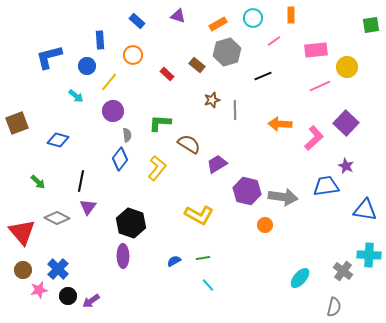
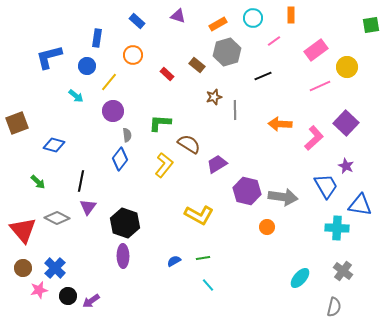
blue rectangle at (100, 40): moved 3 px left, 2 px up; rotated 12 degrees clockwise
pink rectangle at (316, 50): rotated 30 degrees counterclockwise
brown star at (212, 100): moved 2 px right, 3 px up
blue diamond at (58, 140): moved 4 px left, 5 px down
yellow L-shape at (157, 168): moved 7 px right, 3 px up
blue trapezoid at (326, 186): rotated 68 degrees clockwise
blue triangle at (365, 210): moved 5 px left, 5 px up
black hexagon at (131, 223): moved 6 px left
orange circle at (265, 225): moved 2 px right, 2 px down
red triangle at (22, 232): moved 1 px right, 2 px up
cyan cross at (369, 255): moved 32 px left, 27 px up
blue cross at (58, 269): moved 3 px left, 1 px up
brown circle at (23, 270): moved 2 px up
